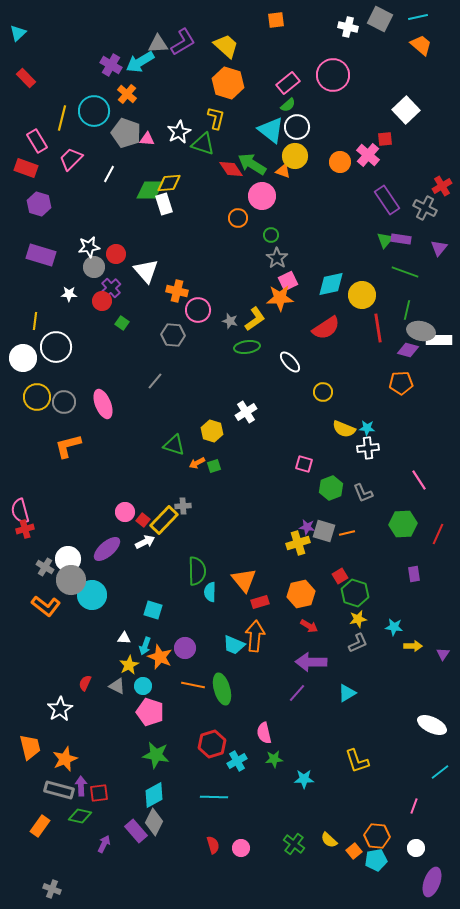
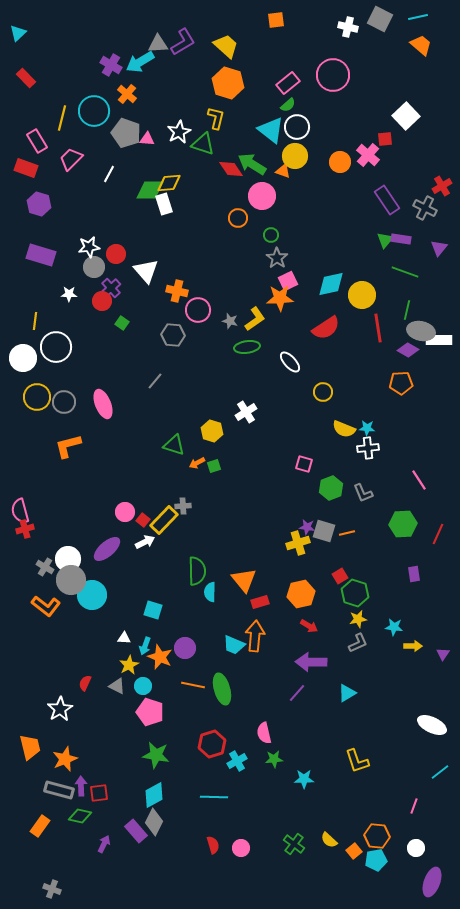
white square at (406, 110): moved 6 px down
purple diamond at (408, 350): rotated 15 degrees clockwise
